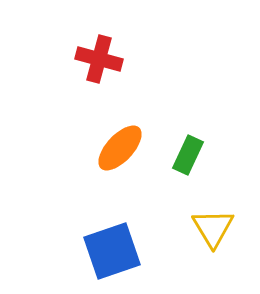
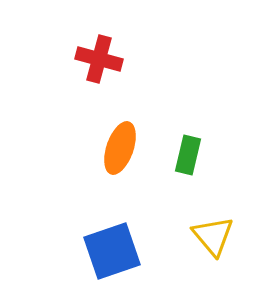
orange ellipse: rotated 24 degrees counterclockwise
green rectangle: rotated 12 degrees counterclockwise
yellow triangle: moved 8 px down; rotated 9 degrees counterclockwise
